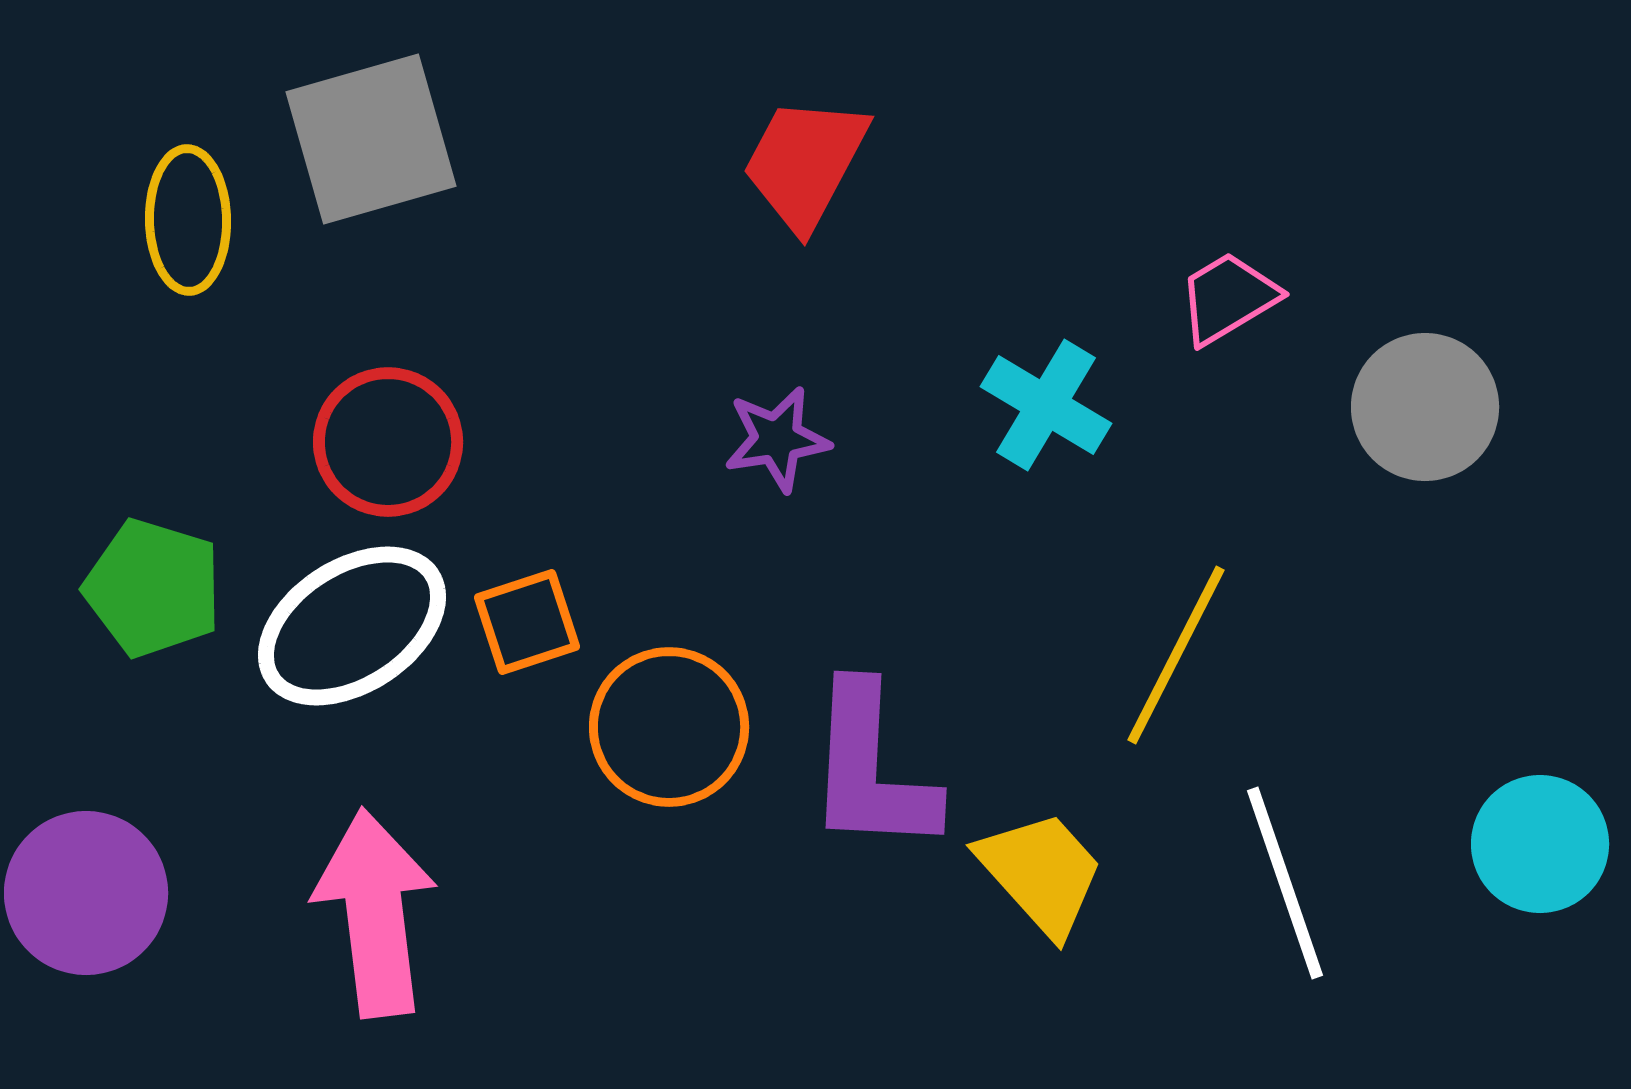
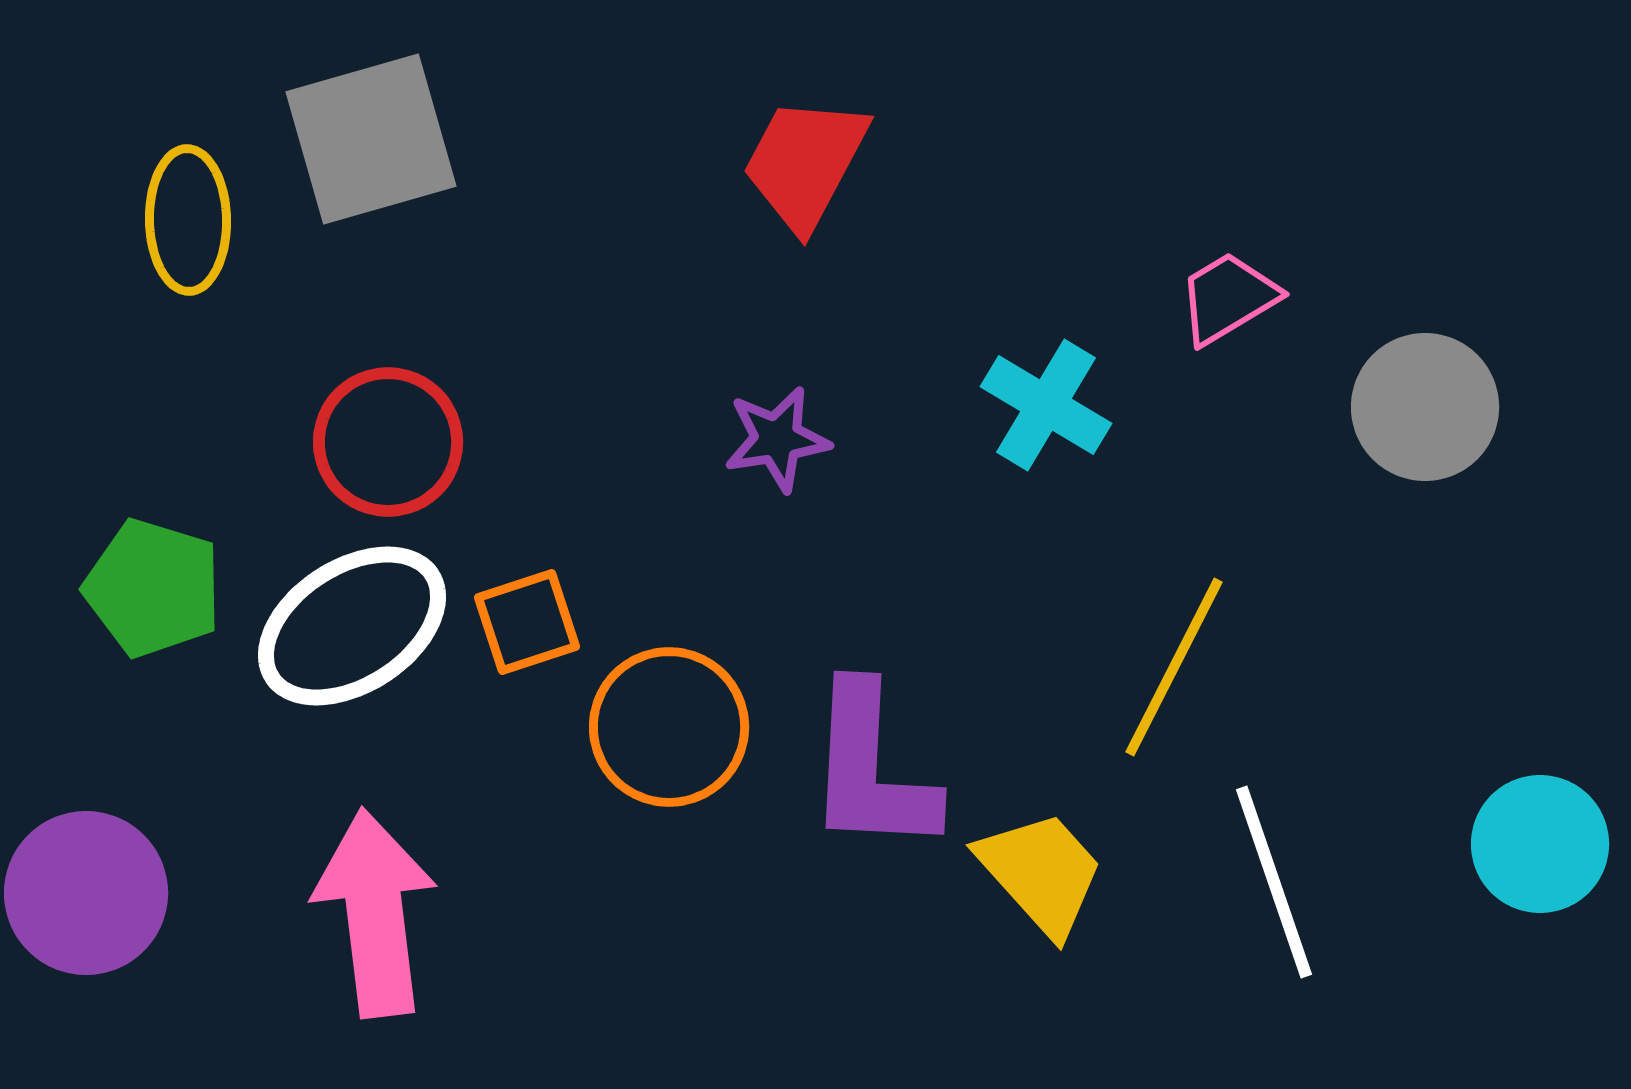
yellow line: moved 2 px left, 12 px down
white line: moved 11 px left, 1 px up
